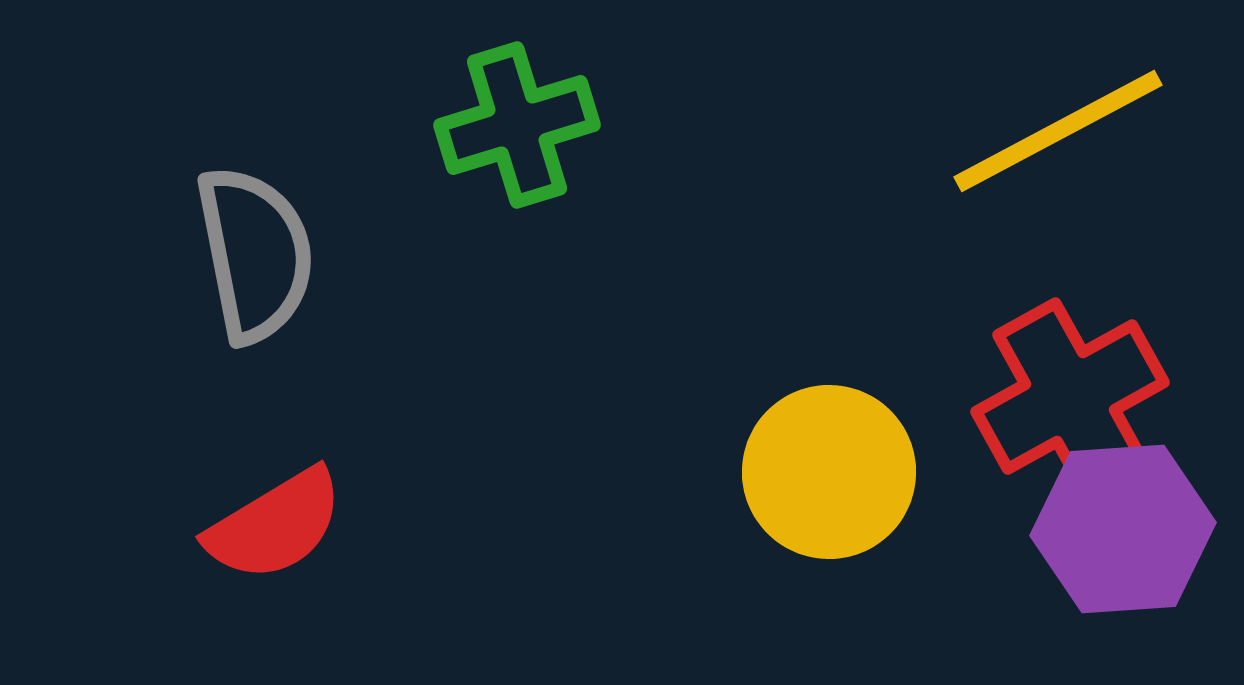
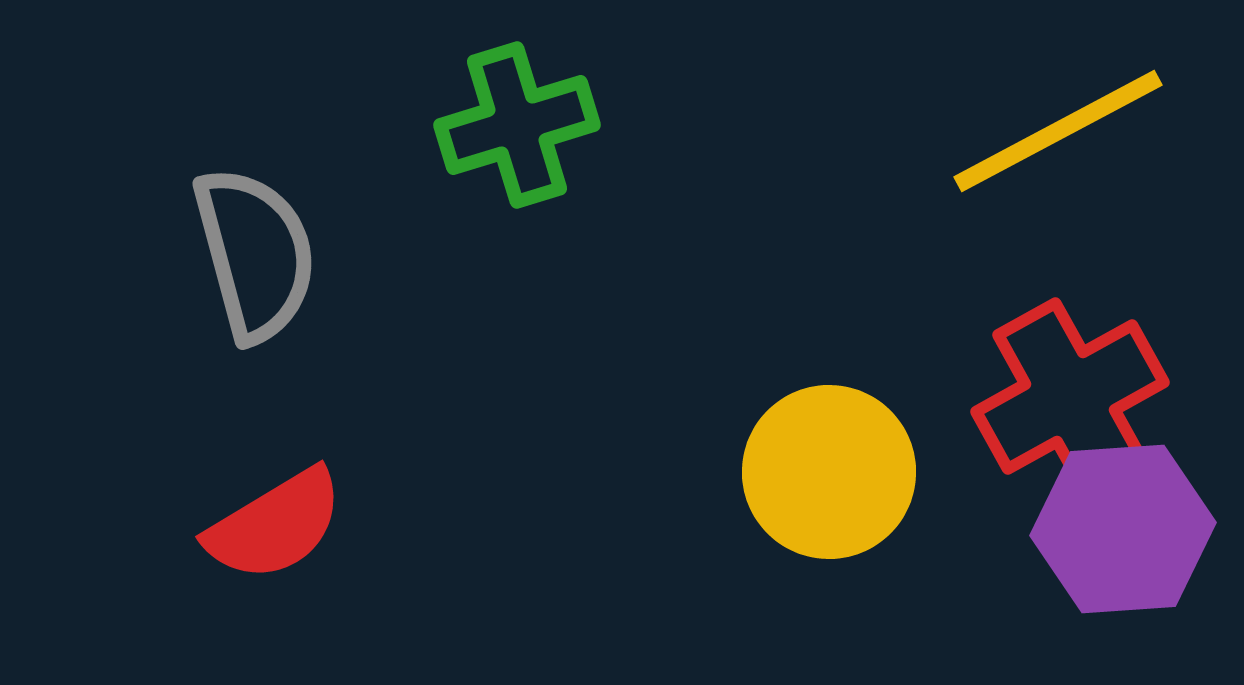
gray semicircle: rotated 4 degrees counterclockwise
